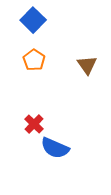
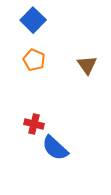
orange pentagon: rotated 10 degrees counterclockwise
red cross: rotated 30 degrees counterclockwise
blue semicircle: rotated 20 degrees clockwise
